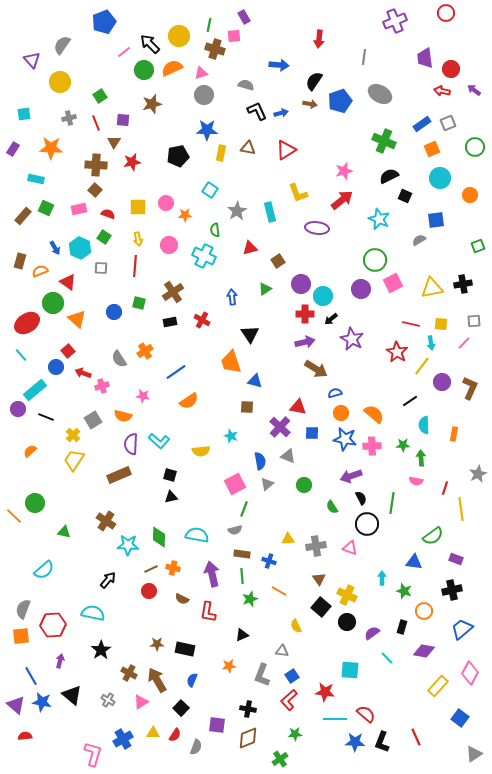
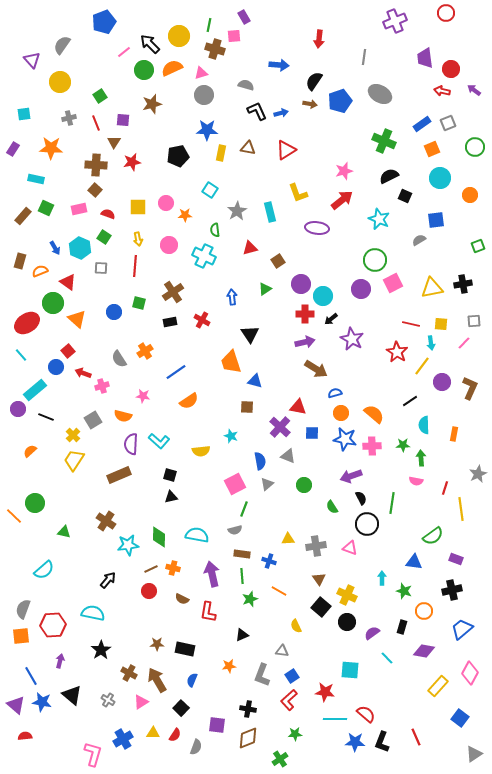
cyan star at (128, 545): rotated 10 degrees counterclockwise
